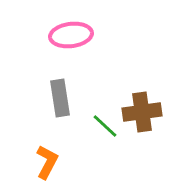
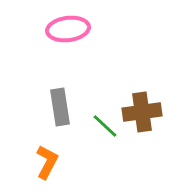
pink ellipse: moved 3 px left, 6 px up
gray rectangle: moved 9 px down
